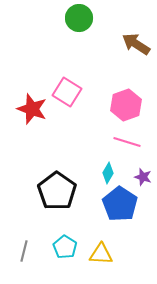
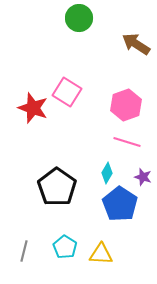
red star: moved 1 px right, 1 px up
cyan diamond: moved 1 px left
black pentagon: moved 4 px up
